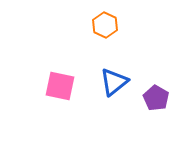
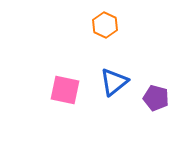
pink square: moved 5 px right, 4 px down
purple pentagon: rotated 15 degrees counterclockwise
